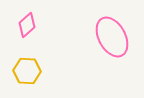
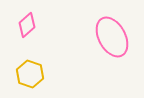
yellow hexagon: moved 3 px right, 3 px down; rotated 16 degrees clockwise
